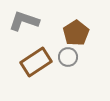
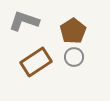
brown pentagon: moved 3 px left, 2 px up
gray circle: moved 6 px right
